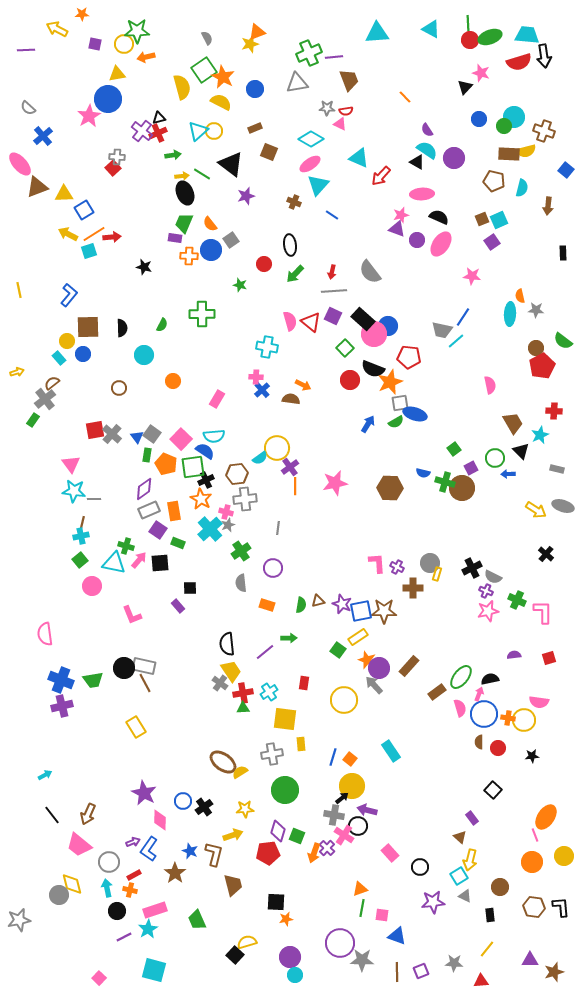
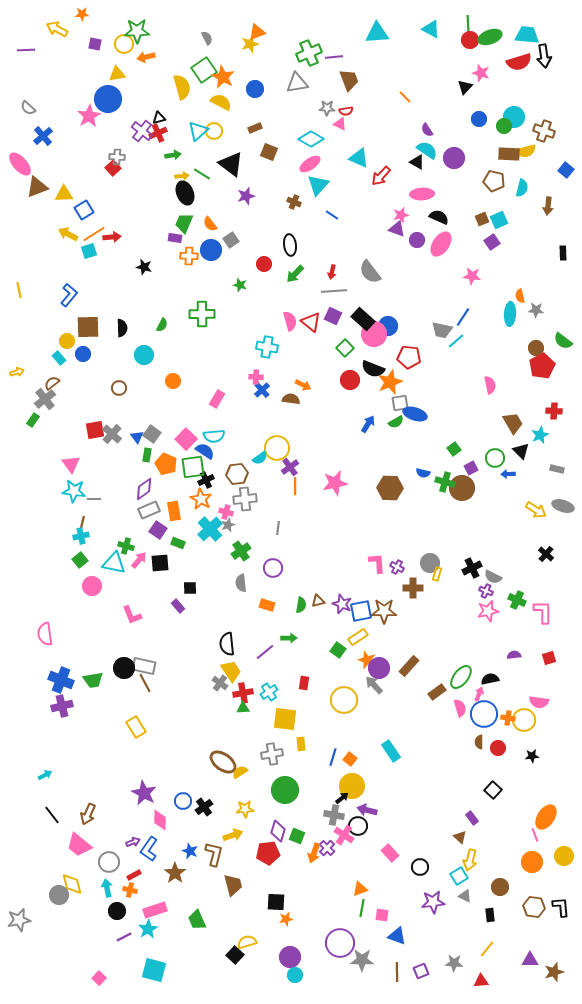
pink square at (181, 439): moved 5 px right
